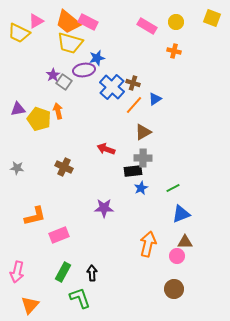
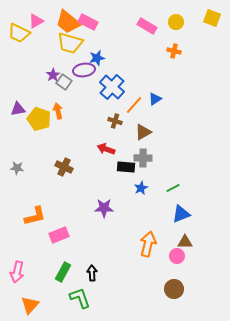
brown cross at (133, 83): moved 18 px left, 38 px down
black rectangle at (133, 171): moved 7 px left, 4 px up; rotated 12 degrees clockwise
